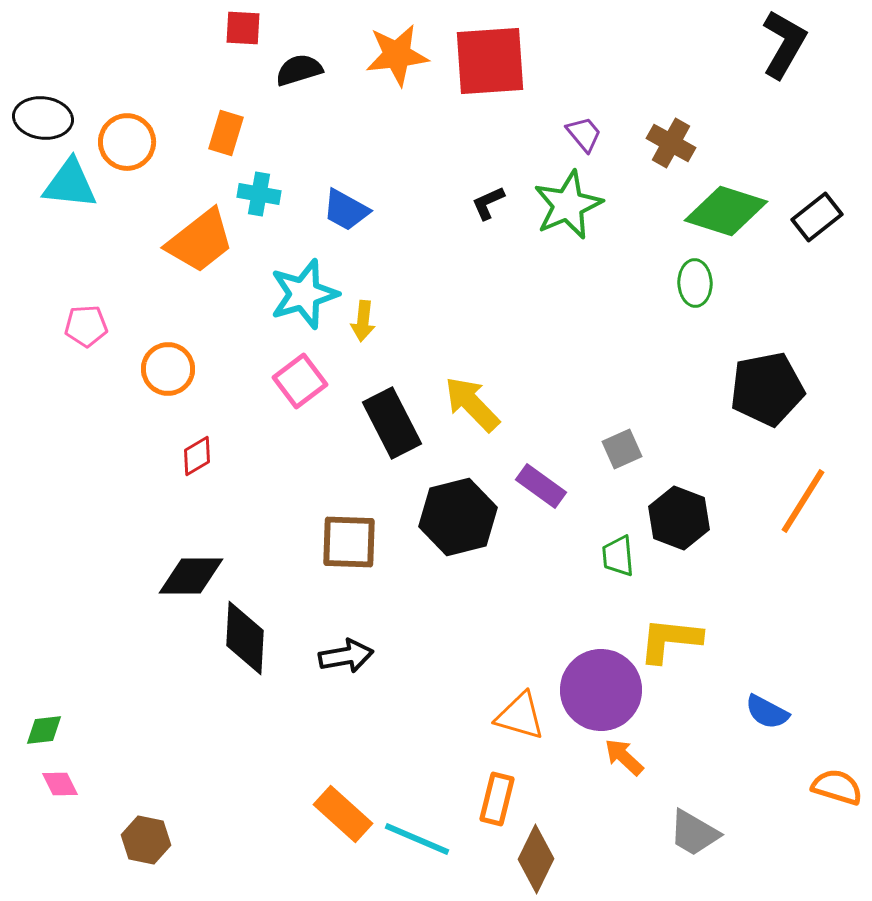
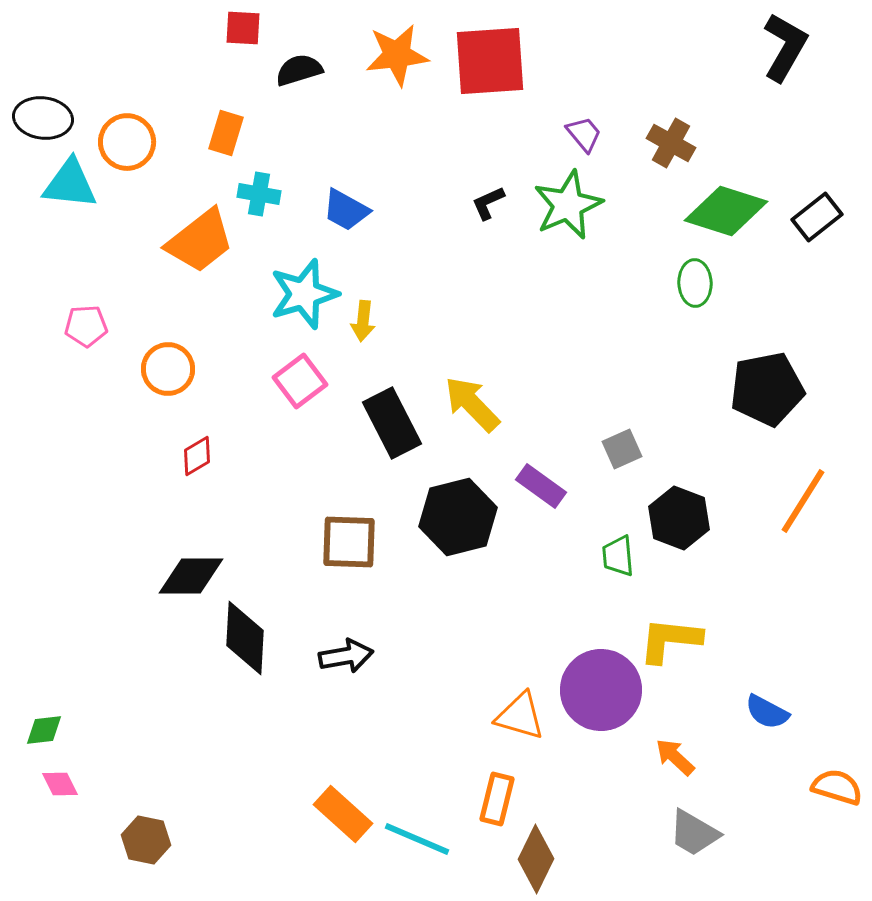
black L-shape at (784, 44): moved 1 px right, 3 px down
orange arrow at (624, 757): moved 51 px right
